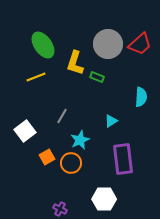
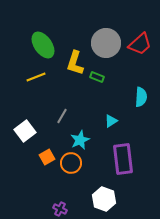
gray circle: moved 2 px left, 1 px up
white hexagon: rotated 20 degrees clockwise
